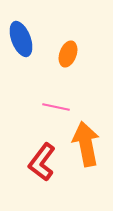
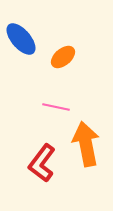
blue ellipse: rotated 20 degrees counterclockwise
orange ellipse: moved 5 px left, 3 px down; rotated 30 degrees clockwise
red L-shape: moved 1 px down
